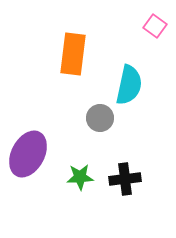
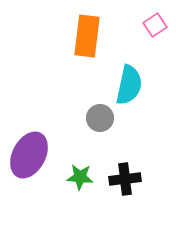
pink square: moved 1 px up; rotated 20 degrees clockwise
orange rectangle: moved 14 px right, 18 px up
purple ellipse: moved 1 px right, 1 px down
green star: rotated 8 degrees clockwise
